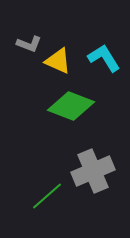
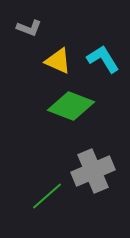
gray L-shape: moved 16 px up
cyan L-shape: moved 1 px left, 1 px down
